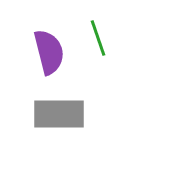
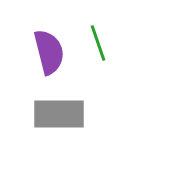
green line: moved 5 px down
